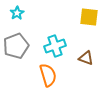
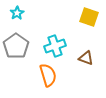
yellow square: rotated 12 degrees clockwise
gray pentagon: rotated 15 degrees counterclockwise
